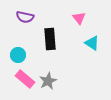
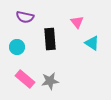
pink triangle: moved 2 px left, 4 px down
cyan circle: moved 1 px left, 8 px up
gray star: moved 2 px right; rotated 18 degrees clockwise
